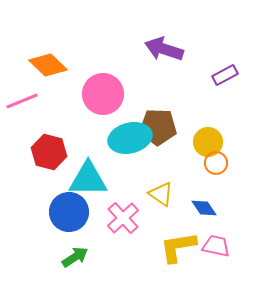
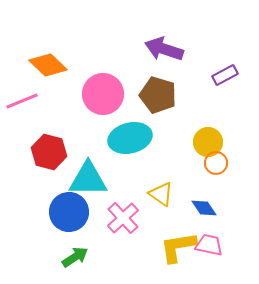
brown pentagon: moved 32 px up; rotated 15 degrees clockwise
pink trapezoid: moved 7 px left, 1 px up
